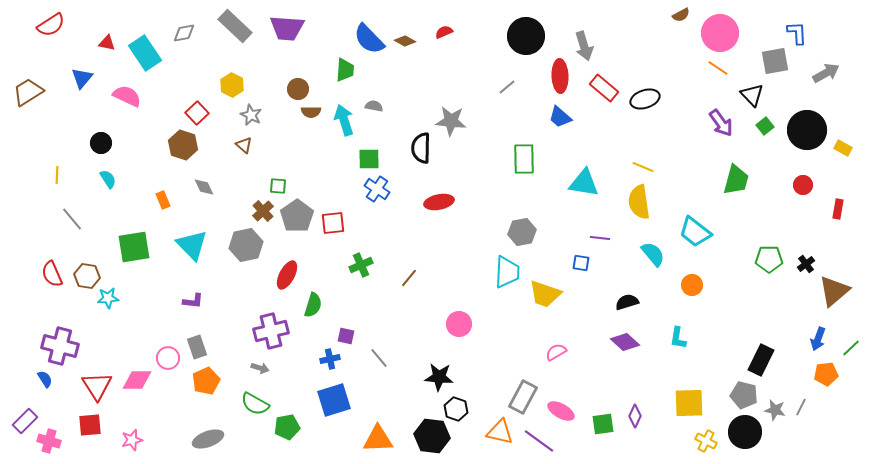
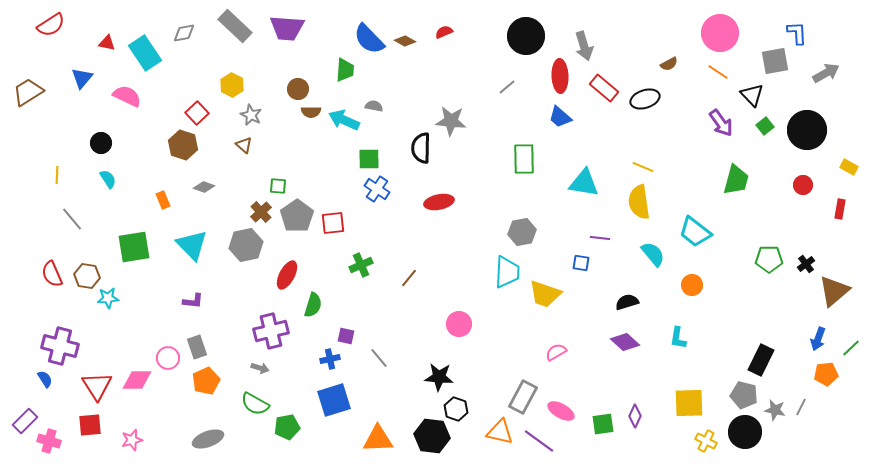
brown semicircle at (681, 15): moved 12 px left, 49 px down
orange line at (718, 68): moved 4 px down
cyan arrow at (344, 120): rotated 48 degrees counterclockwise
yellow rectangle at (843, 148): moved 6 px right, 19 px down
gray diamond at (204, 187): rotated 45 degrees counterclockwise
red rectangle at (838, 209): moved 2 px right
brown cross at (263, 211): moved 2 px left, 1 px down
